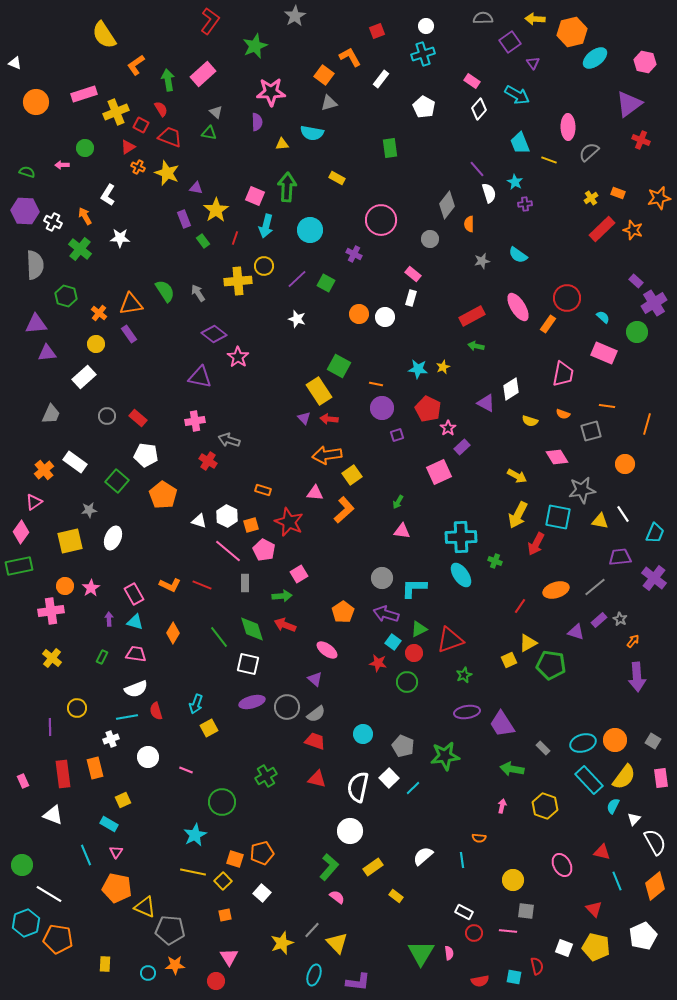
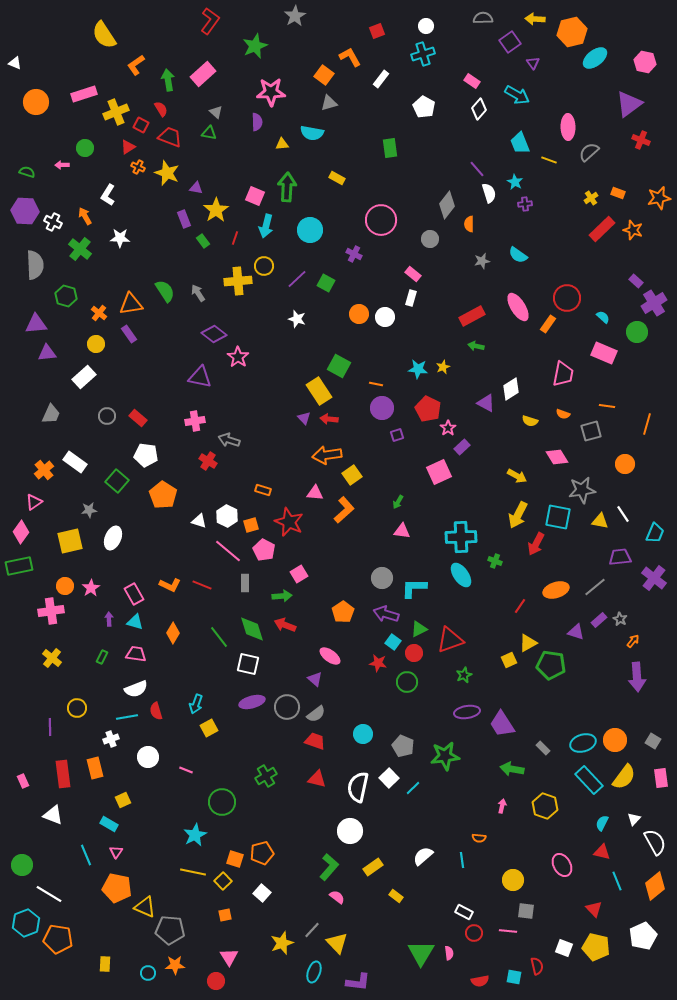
pink ellipse at (327, 650): moved 3 px right, 6 px down
cyan semicircle at (613, 806): moved 11 px left, 17 px down
cyan ellipse at (314, 975): moved 3 px up
